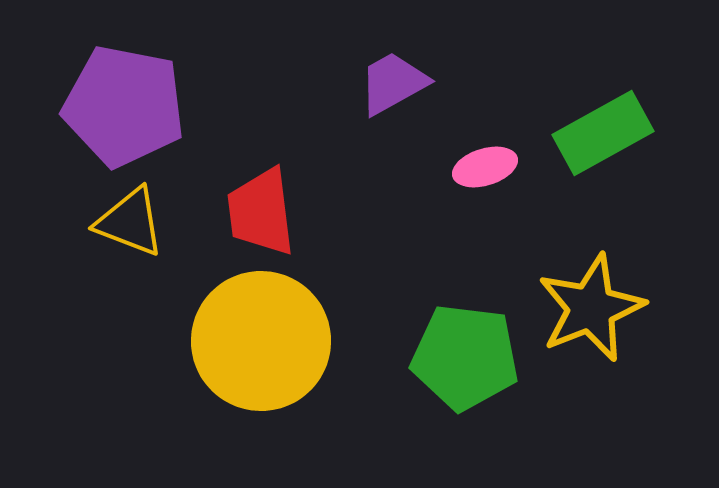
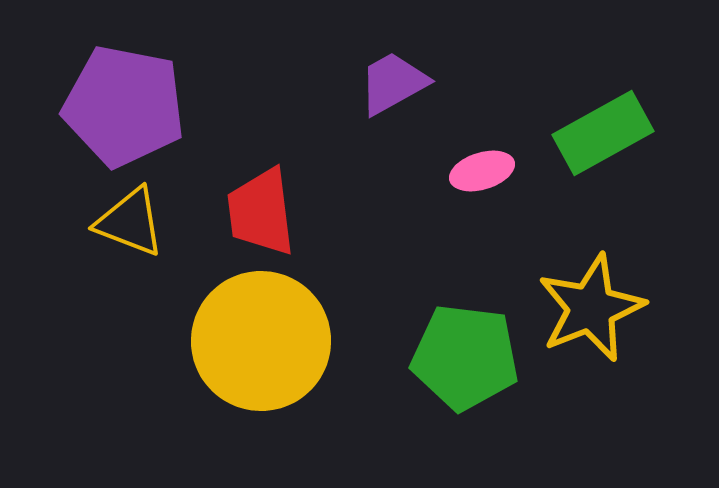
pink ellipse: moved 3 px left, 4 px down
